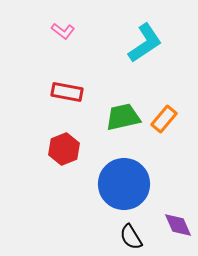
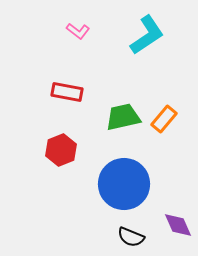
pink L-shape: moved 15 px right
cyan L-shape: moved 2 px right, 8 px up
red hexagon: moved 3 px left, 1 px down
black semicircle: rotated 36 degrees counterclockwise
